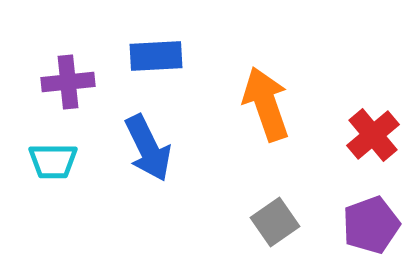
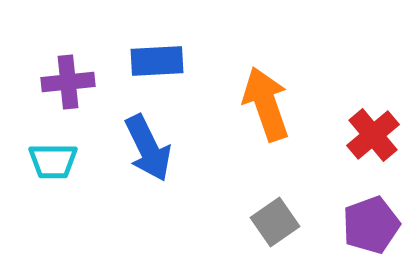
blue rectangle: moved 1 px right, 5 px down
